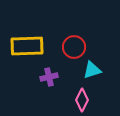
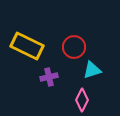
yellow rectangle: rotated 28 degrees clockwise
